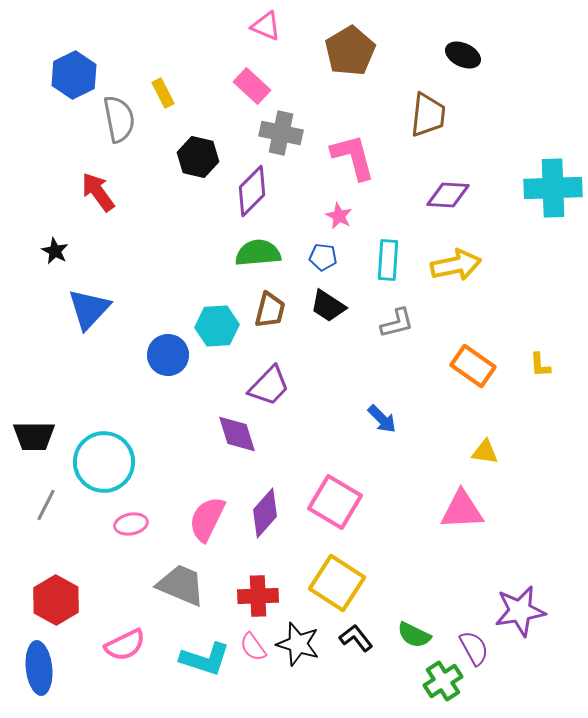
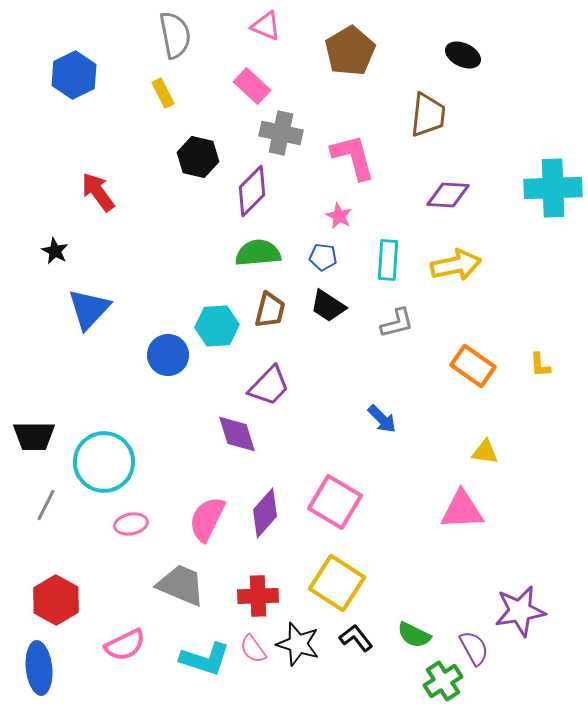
gray semicircle at (119, 119): moved 56 px right, 84 px up
pink semicircle at (253, 647): moved 2 px down
